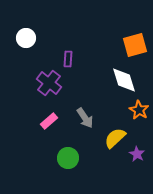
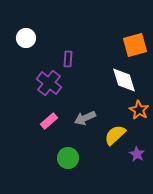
gray arrow: rotated 100 degrees clockwise
yellow semicircle: moved 3 px up
